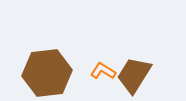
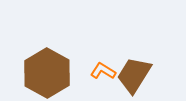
brown hexagon: rotated 24 degrees counterclockwise
